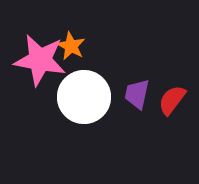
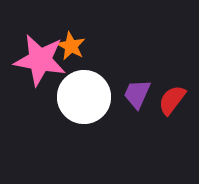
purple trapezoid: rotated 12 degrees clockwise
